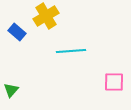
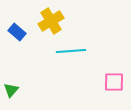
yellow cross: moved 5 px right, 5 px down
